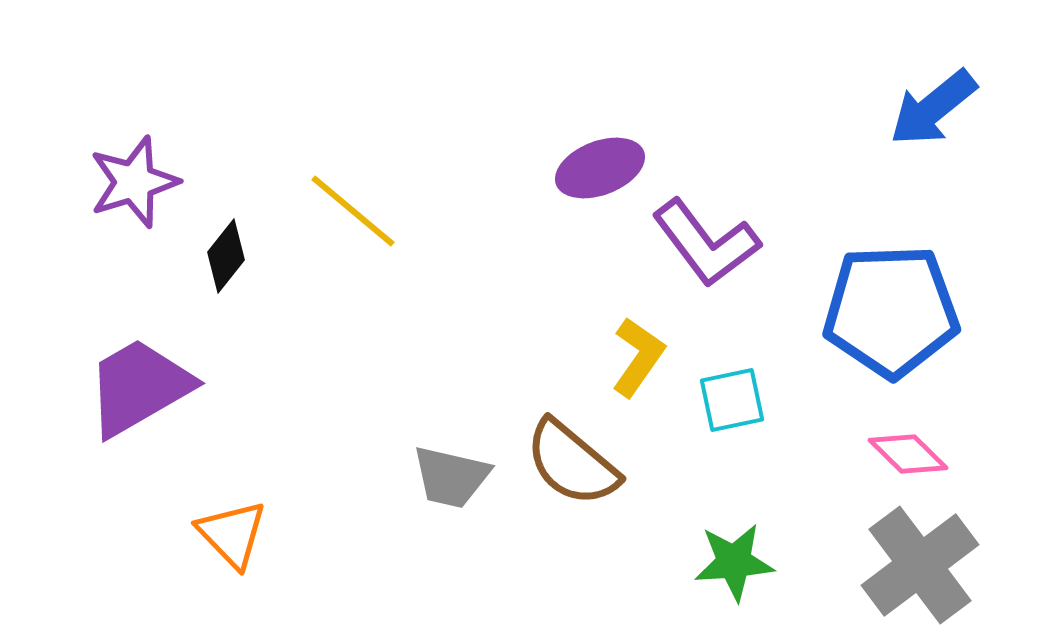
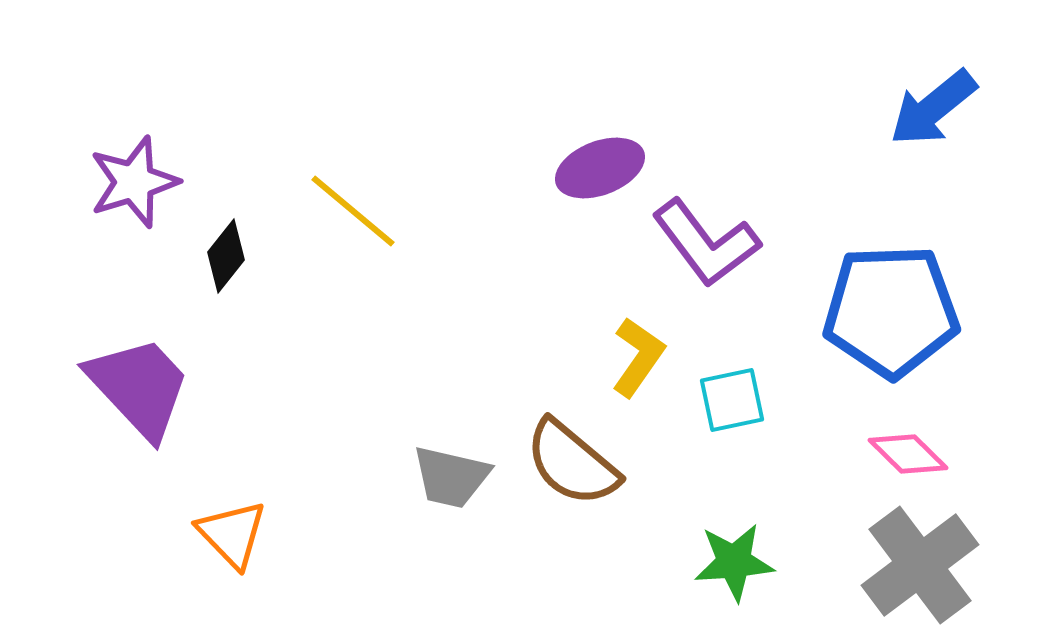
purple trapezoid: rotated 77 degrees clockwise
